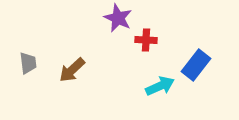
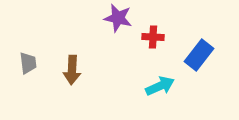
purple star: rotated 12 degrees counterclockwise
red cross: moved 7 px right, 3 px up
blue rectangle: moved 3 px right, 10 px up
brown arrow: rotated 44 degrees counterclockwise
